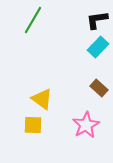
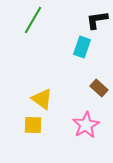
cyan rectangle: moved 16 px left; rotated 25 degrees counterclockwise
